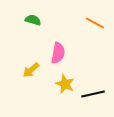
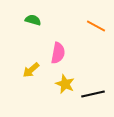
orange line: moved 1 px right, 3 px down
